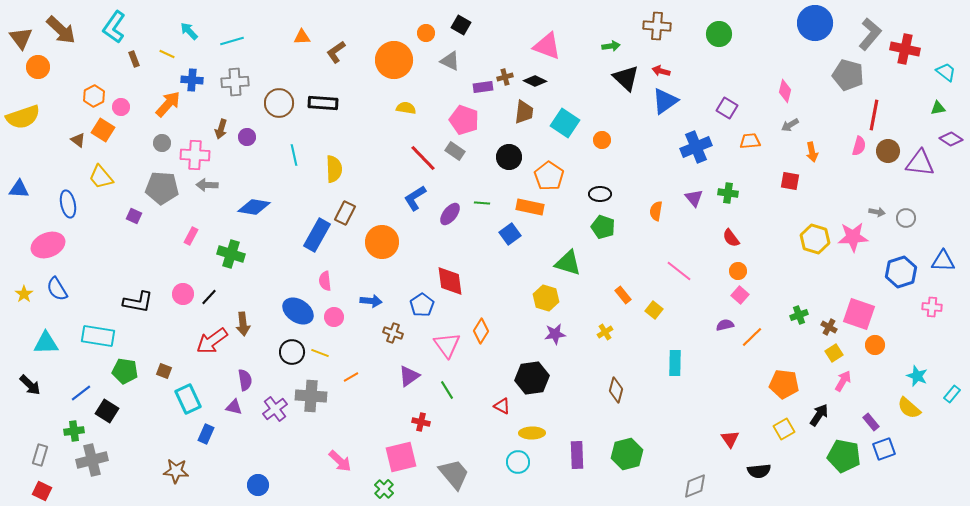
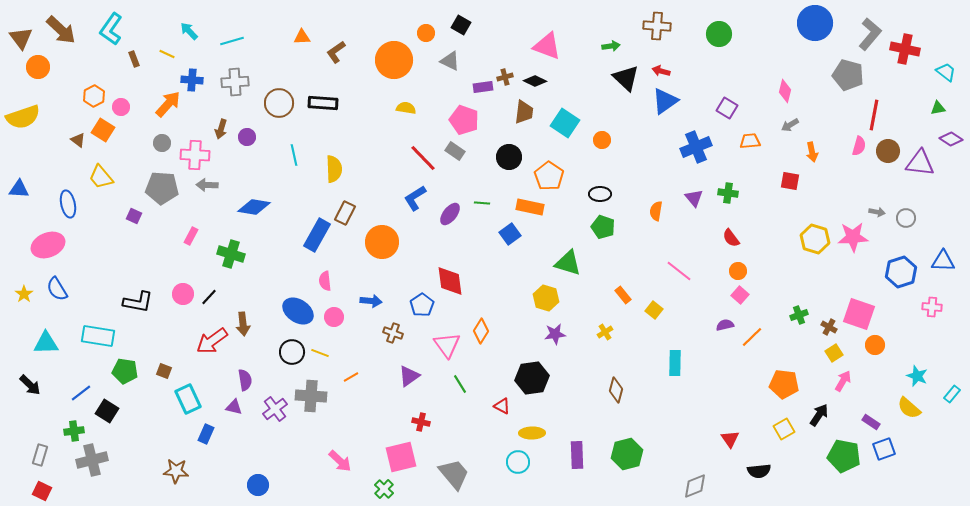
cyan L-shape at (114, 27): moved 3 px left, 2 px down
green line at (447, 390): moved 13 px right, 6 px up
purple rectangle at (871, 422): rotated 18 degrees counterclockwise
